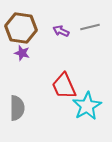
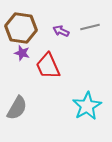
red trapezoid: moved 16 px left, 20 px up
gray semicircle: rotated 30 degrees clockwise
